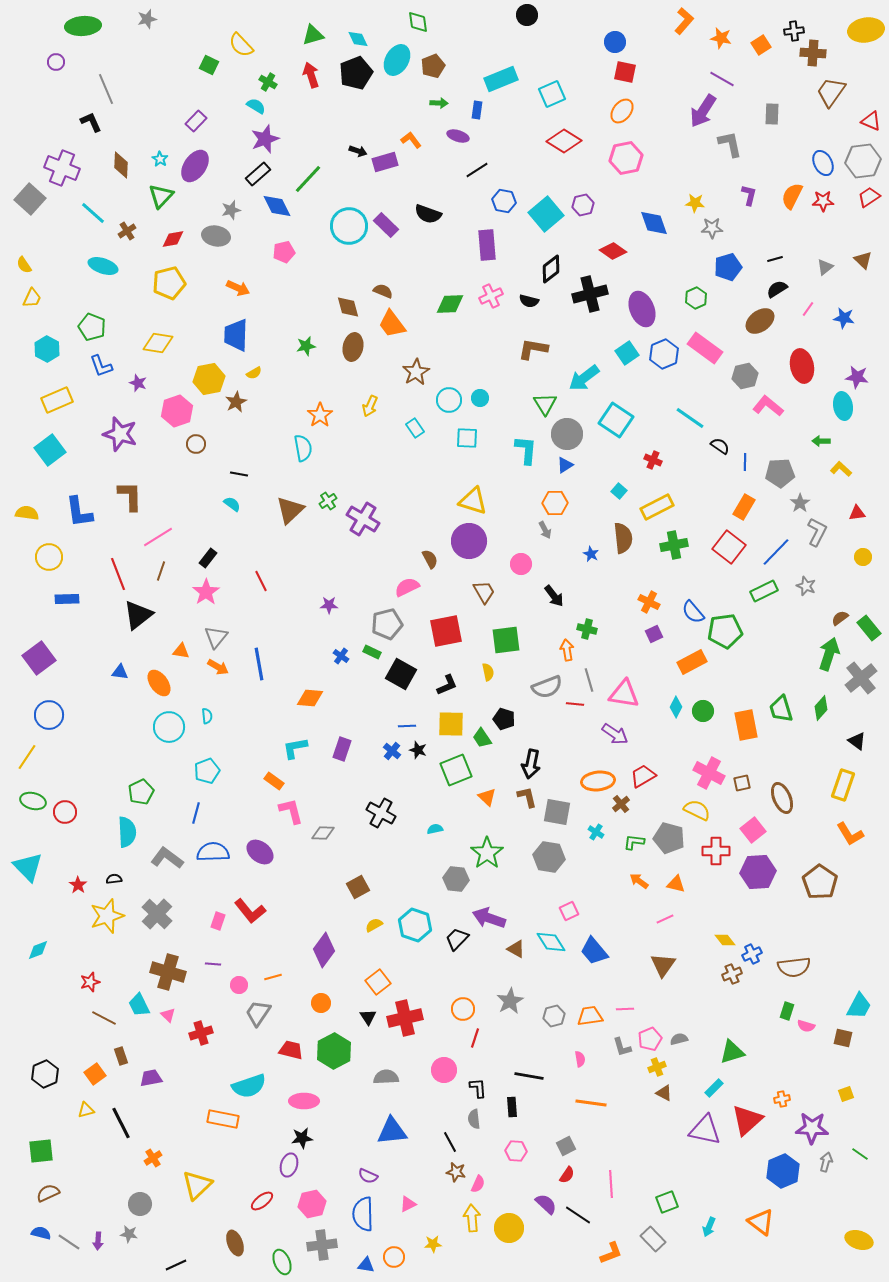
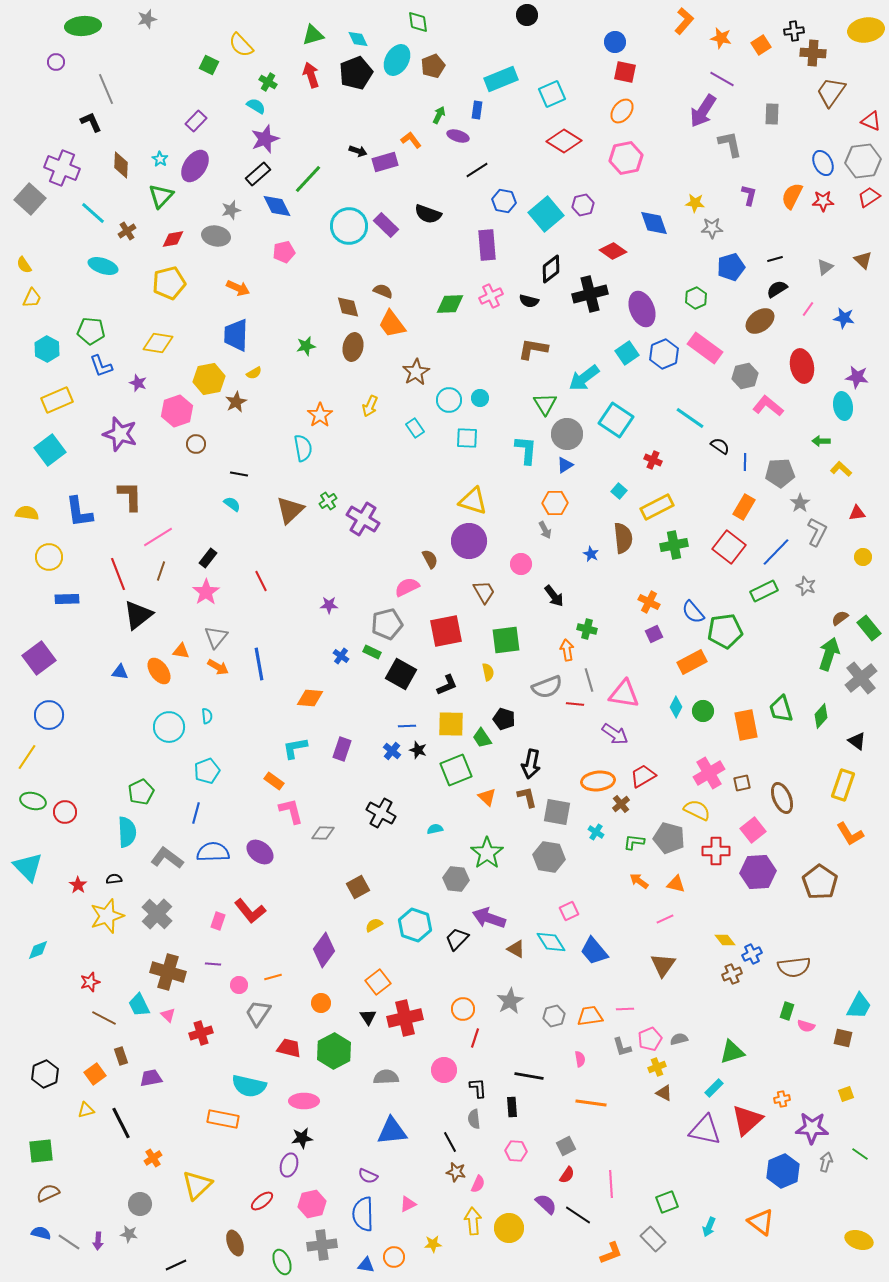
green arrow at (439, 103): moved 12 px down; rotated 66 degrees counterclockwise
blue pentagon at (728, 267): moved 3 px right
green pentagon at (92, 327): moved 1 px left, 4 px down; rotated 16 degrees counterclockwise
orange ellipse at (159, 683): moved 12 px up
green diamond at (821, 708): moved 8 px down
pink cross at (709, 773): rotated 32 degrees clockwise
red trapezoid at (291, 1050): moved 2 px left, 2 px up
cyan semicircle at (249, 1086): rotated 32 degrees clockwise
yellow arrow at (472, 1218): moved 1 px right, 3 px down
